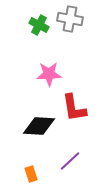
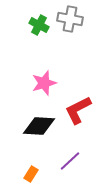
pink star: moved 5 px left, 9 px down; rotated 15 degrees counterclockwise
red L-shape: moved 4 px right, 2 px down; rotated 72 degrees clockwise
orange rectangle: rotated 49 degrees clockwise
